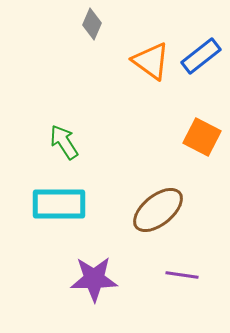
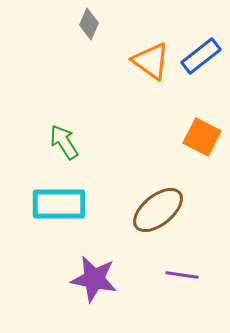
gray diamond: moved 3 px left
purple star: rotated 12 degrees clockwise
